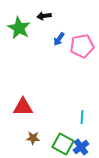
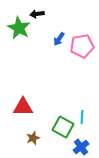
black arrow: moved 7 px left, 2 px up
brown star: rotated 24 degrees counterclockwise
green square: moved 17 px up
